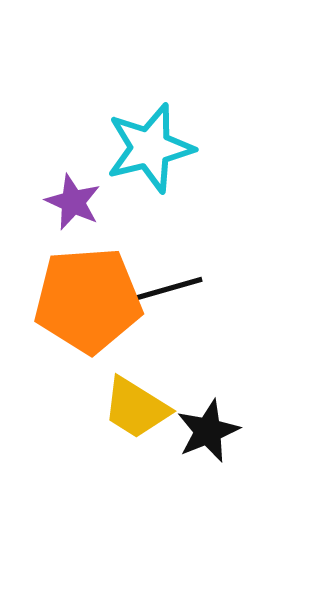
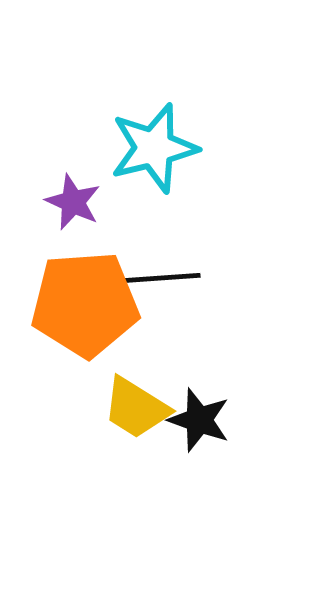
cyan star: moved 4 px right
black line: moved 3 px left, 12 px up; rotated 12 degrees clockwise
orange pentagon: moved 3 px left, 4 px down
black star: moved 9 px left, 11 px up; rotated 30 degrees counterclockwise
